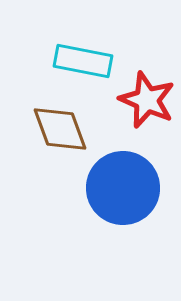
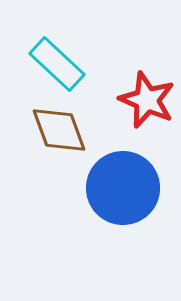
cyan rectangle: moved 26 px left, 3 px down; rotated 32 degrees clockwise
brown diamond: moved 1 px left, 1 px down
